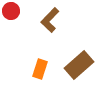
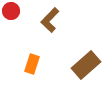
brown rectangle: moved 7 px right
orange rectangle: moved 8 px left, 5 px up
